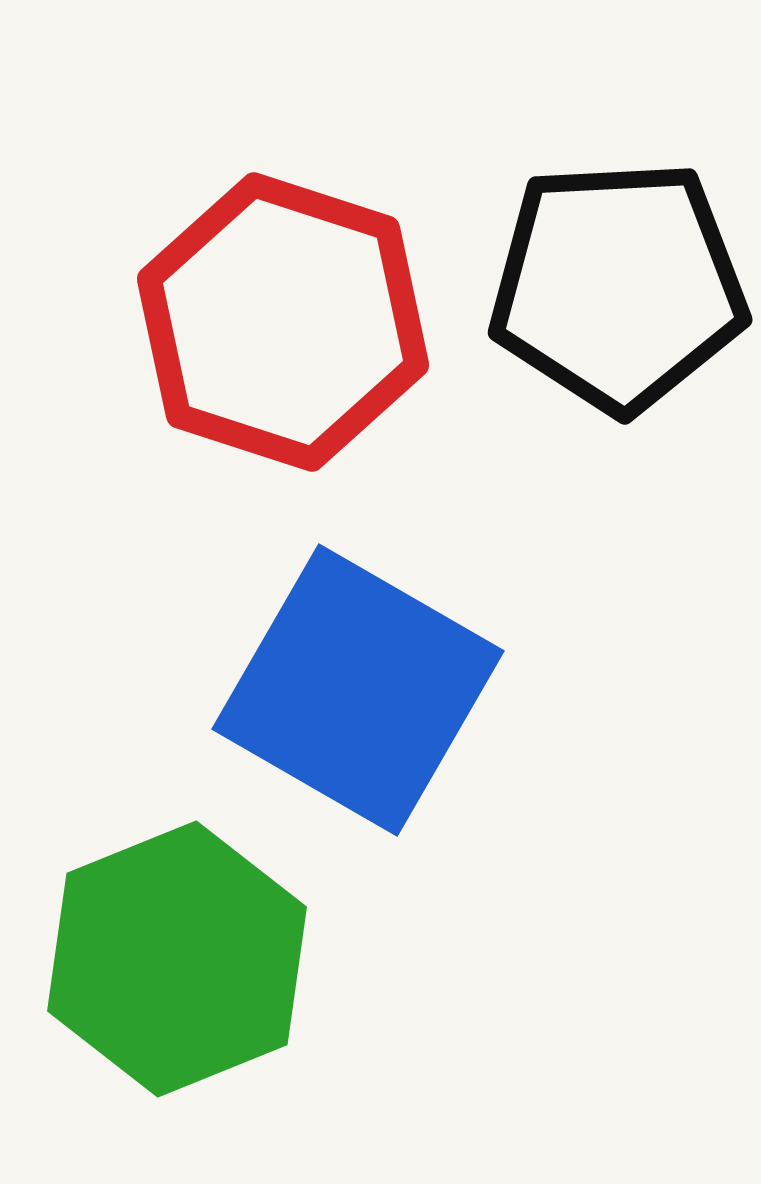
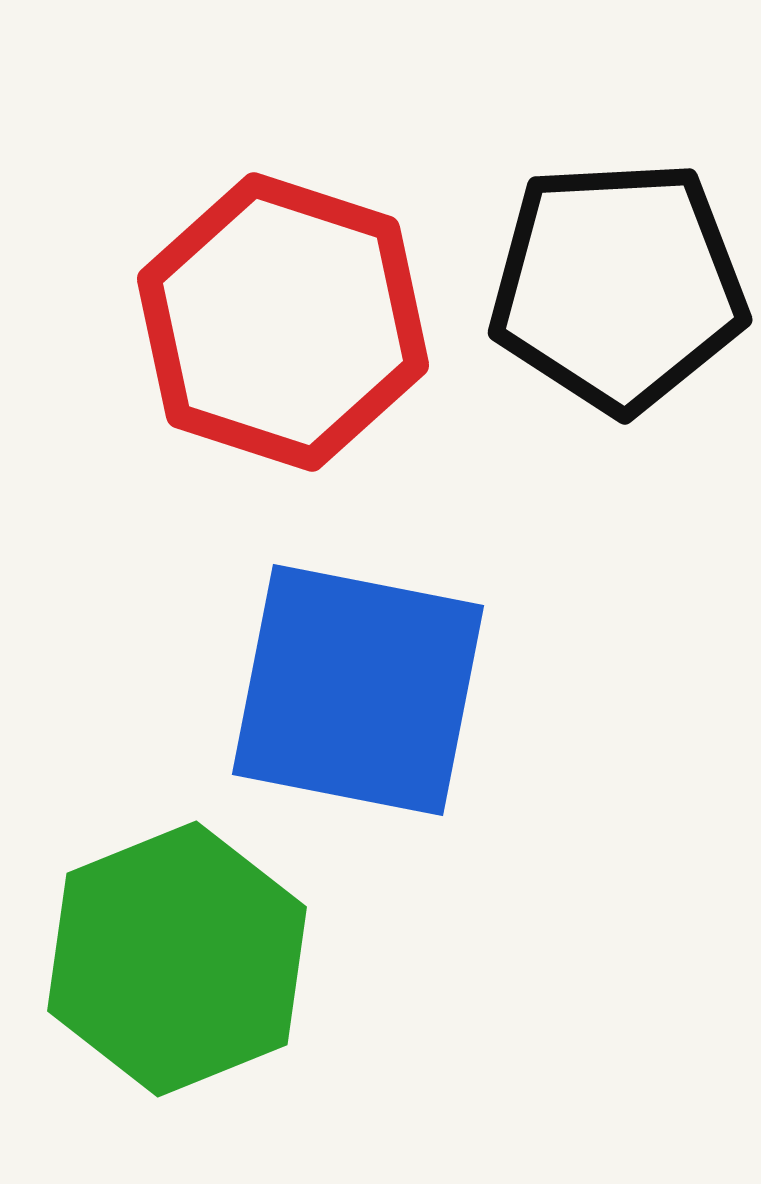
blue square: rotated 19 degrees counterclockwise
